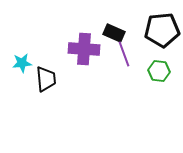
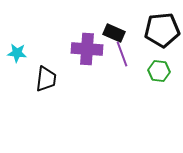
purple cross: moved 3 px right
purple line: moved 2 px left
cyan star: moved 5 px left, 10 px up; rotated 12 degrees clockwise
black trapezoid: rotated 12 degrees clockwise
